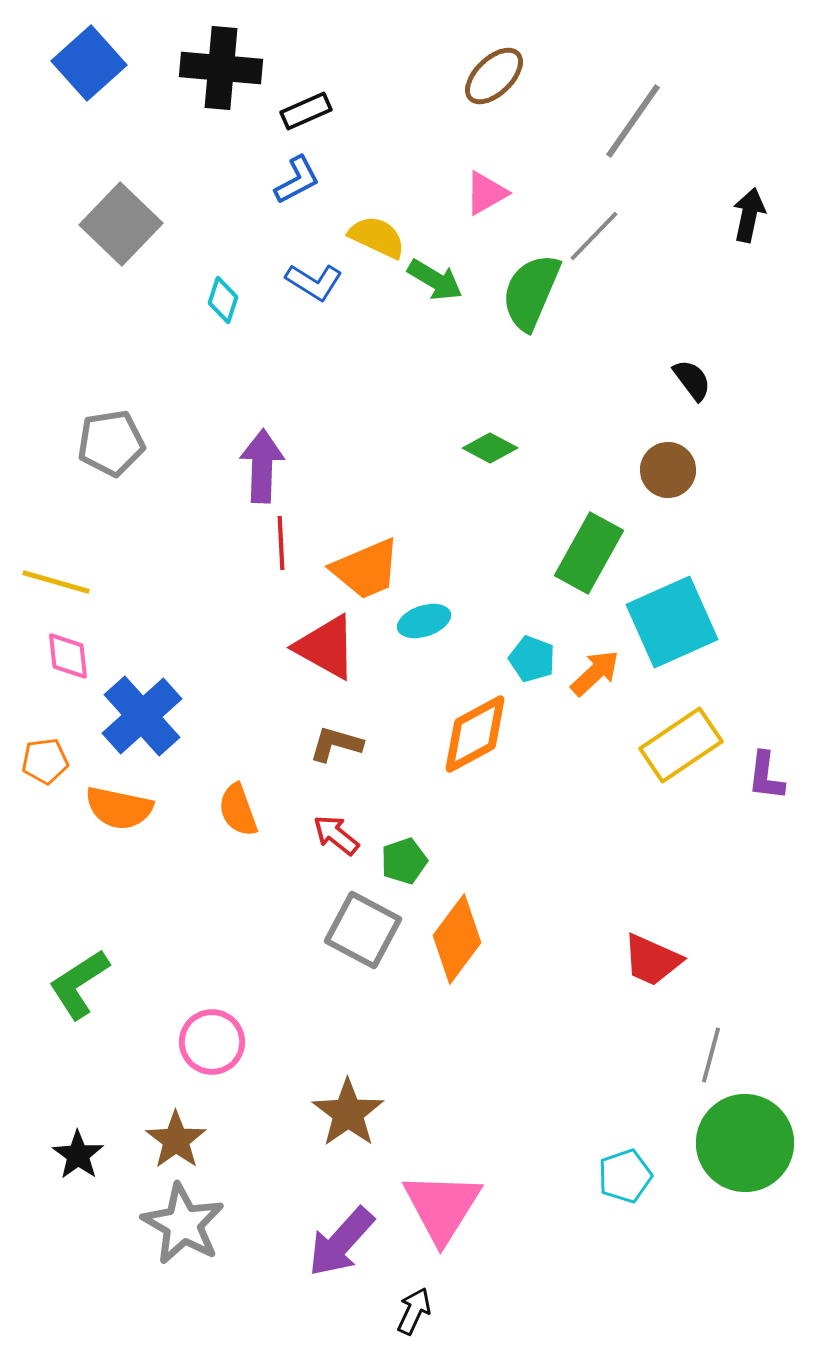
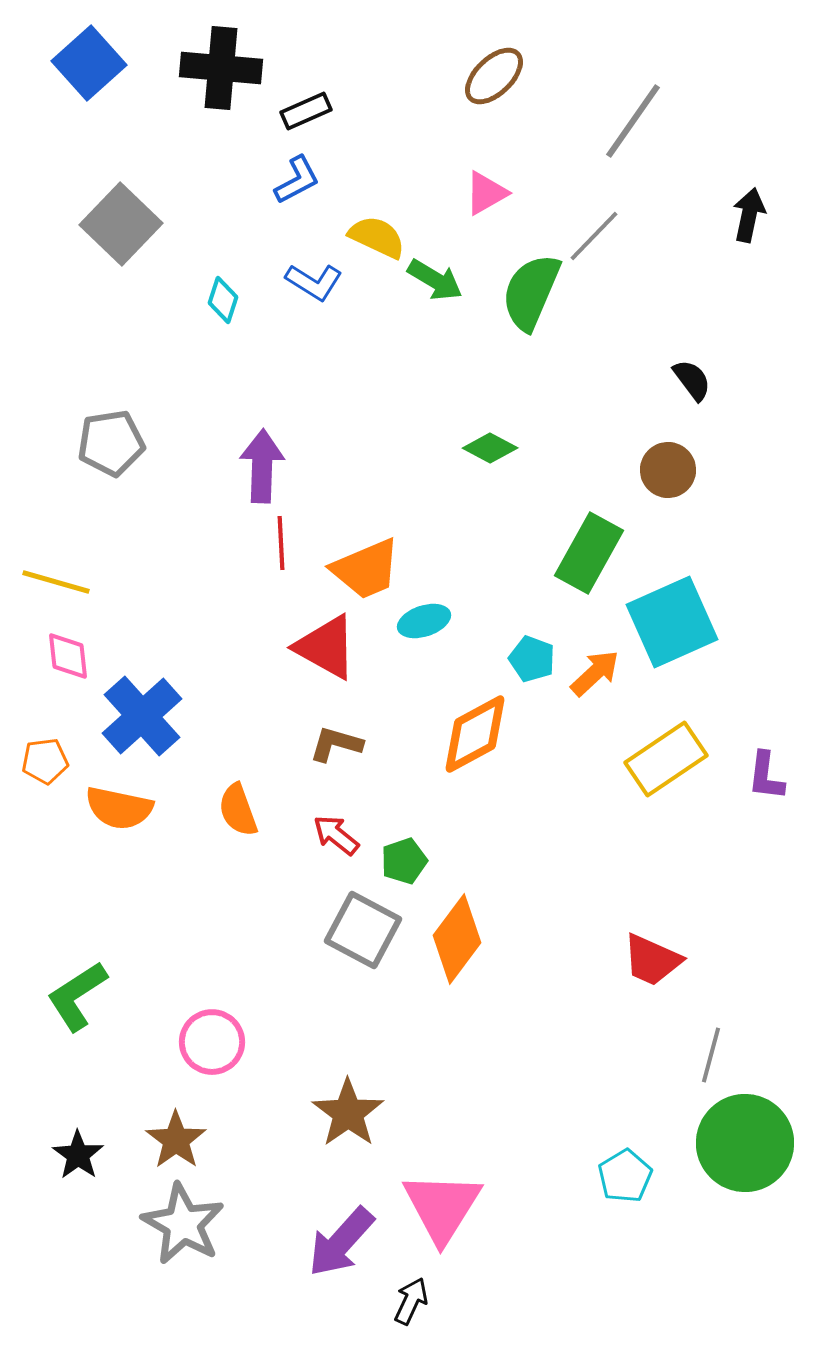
yellow rectangle at (681, 745): moved 15 px left, 14 px down
green L-shape at (79, 984): moved 2 px left, 12 px down
cyan pentagon at (625, 1176): rotated 12 degrees counterclockwise
black arrow at (414, 1311): moved 3 px left, 10 px up
